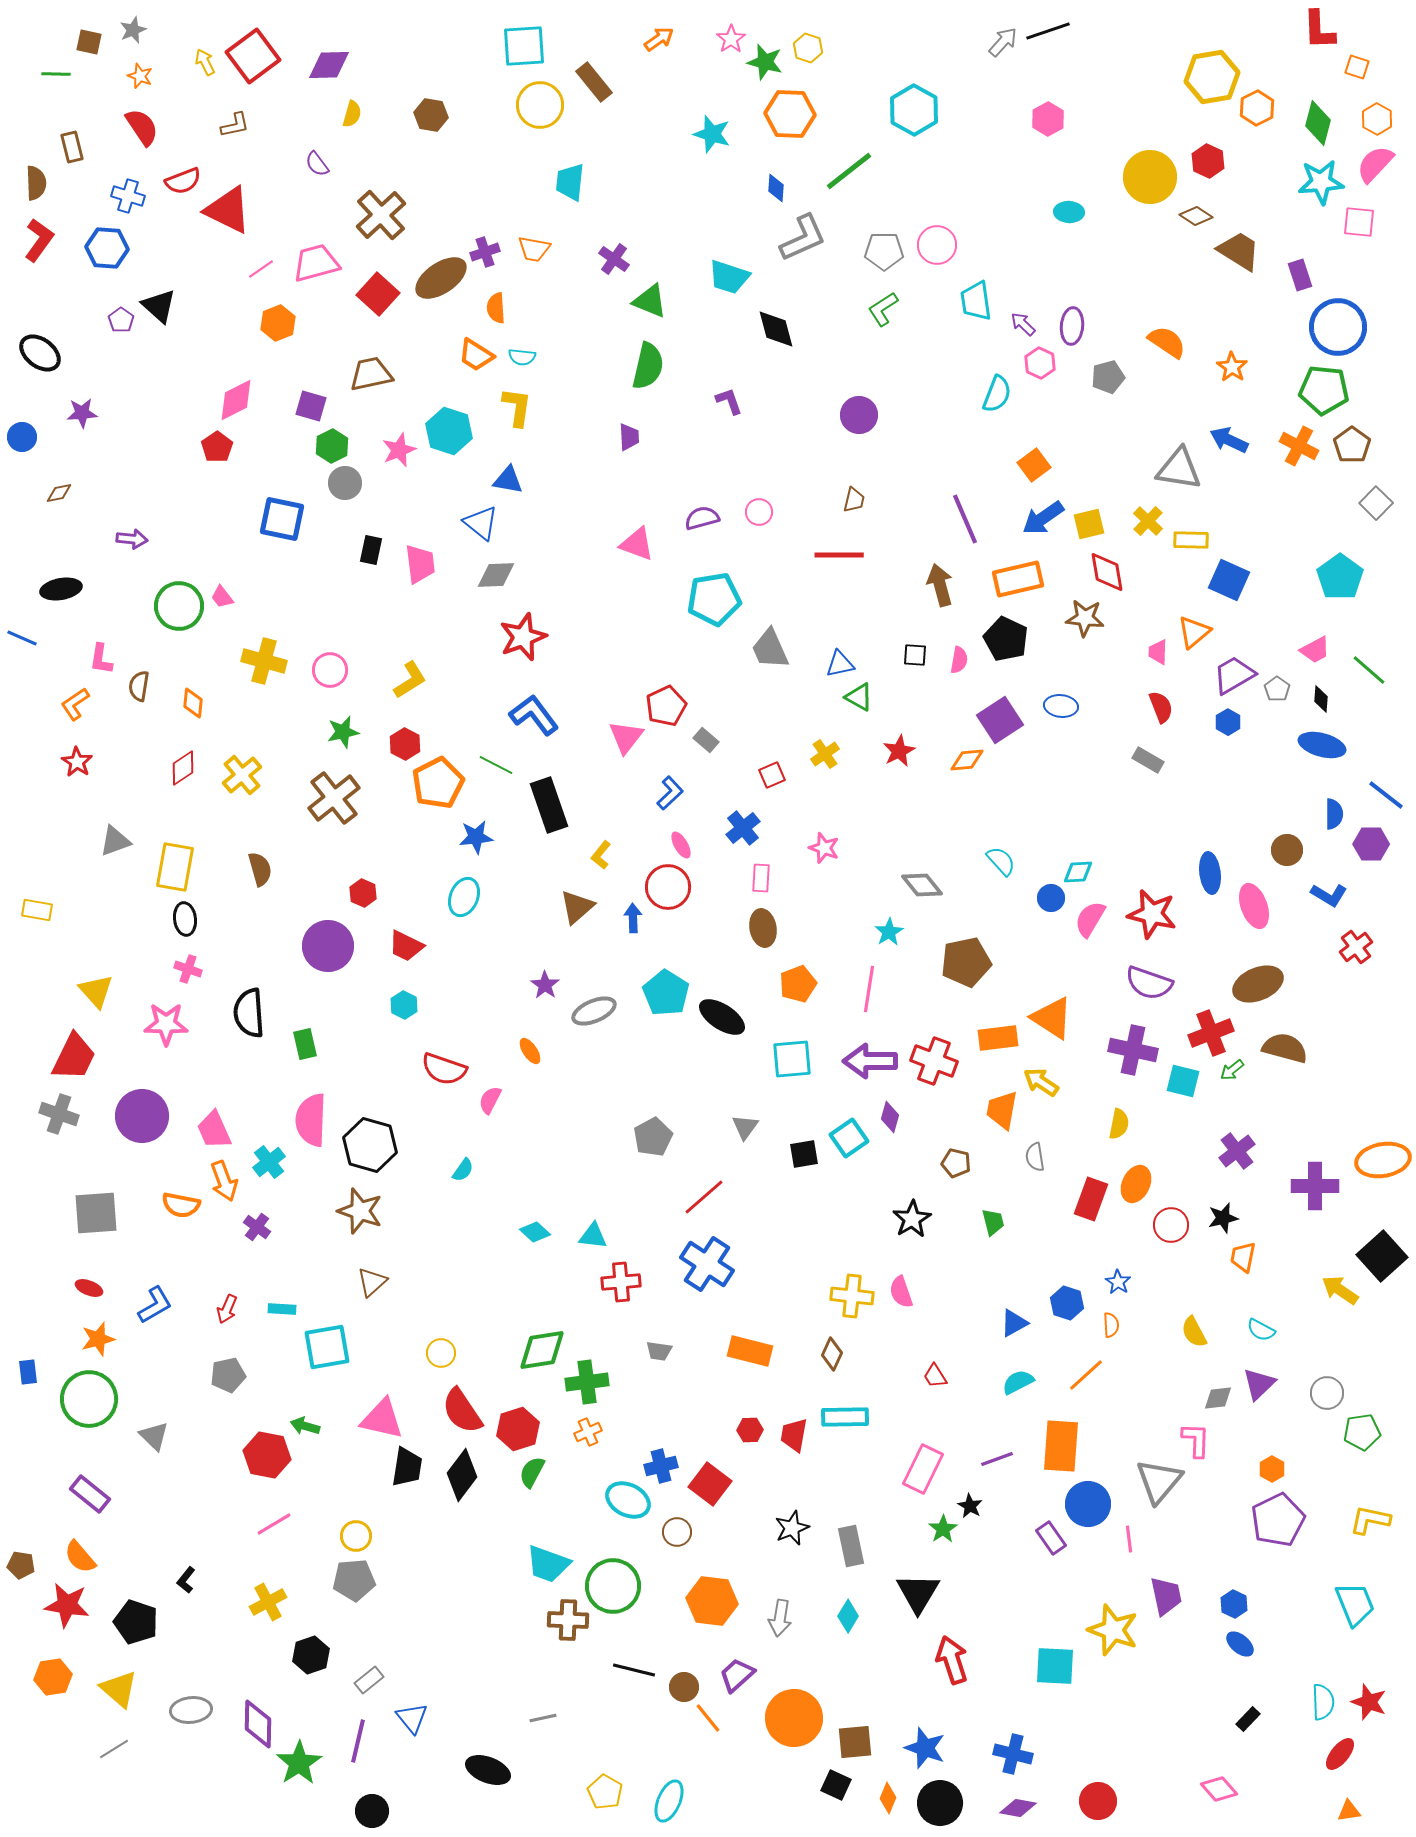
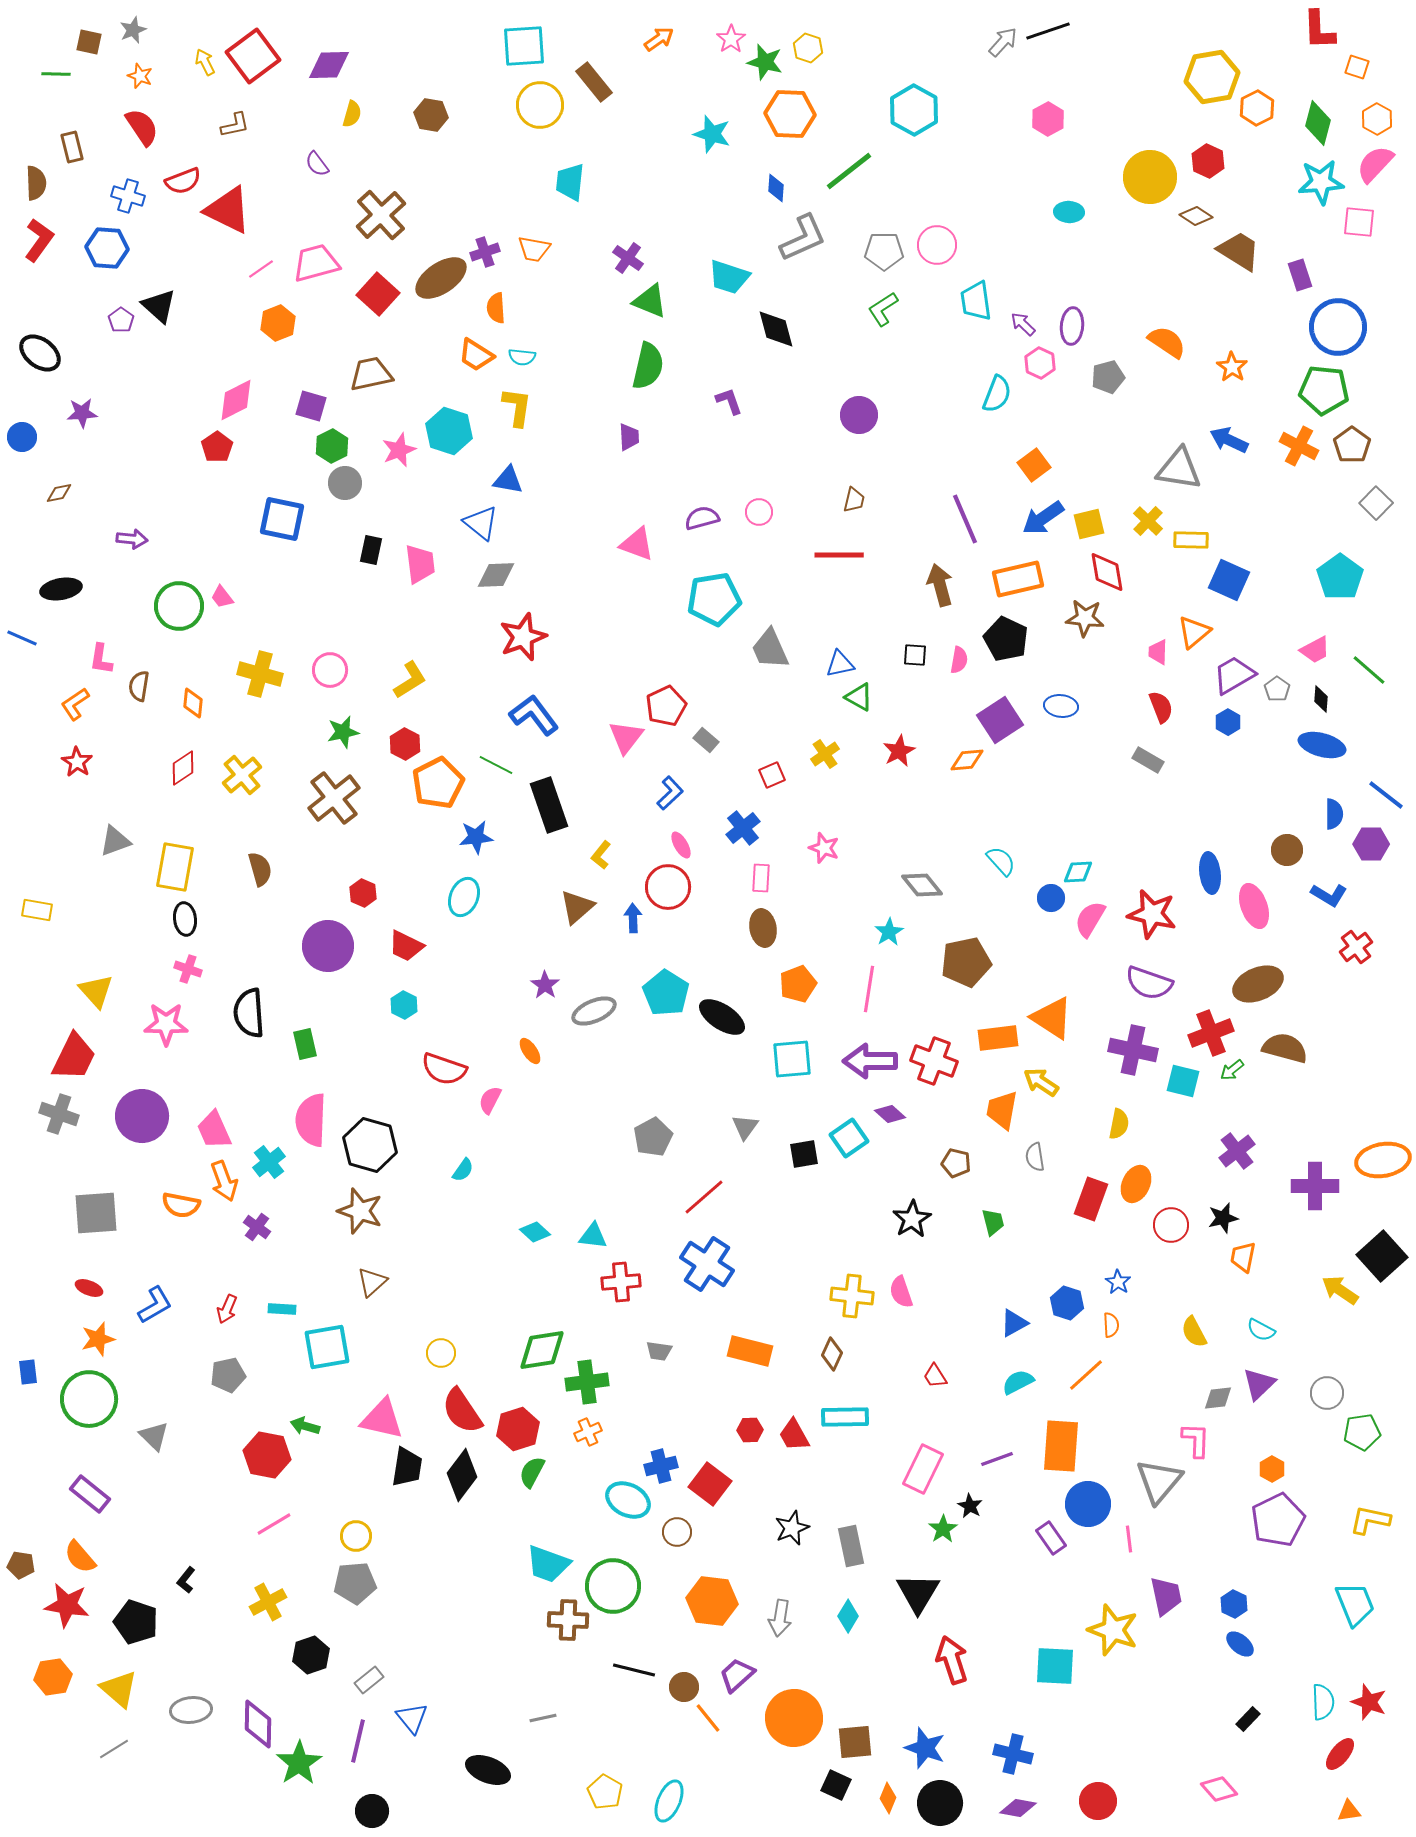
purple cross at (614, 259): moved 14 px right, 1 px up
yellow cross at (264, 661): moved 4 px left, 13 px down
purple diamond at (890, 1117): moved 3 px up; rotated 64 degrees counterclockwise
red trapezoid at (794, 1435): rotated 39 degrees counterclockwise
gray pentagon at (354, 1580): moved 1 px right, 3 px down
